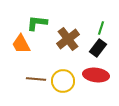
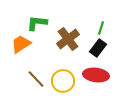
orange trapezoid: rotated 85 degrees clockwise
brown line: rotated 42 degrees clockwise
